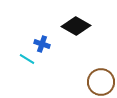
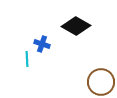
cyan line: rotated 56 degrees clockwise
